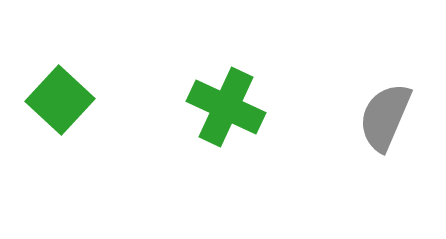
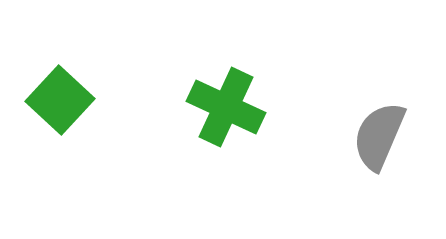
gray semicircle: moved 6 px left, 19 px down
